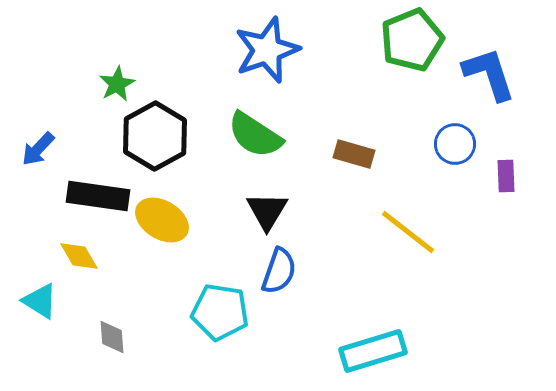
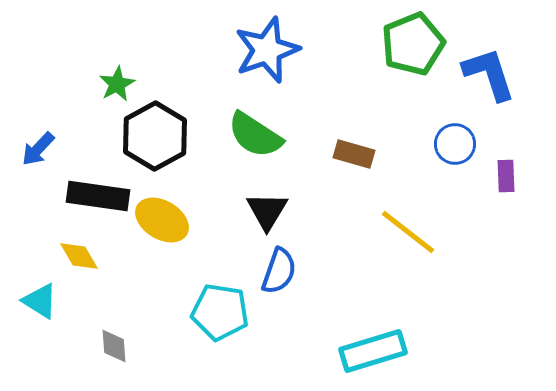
green pentagon: moved 1 px right, 4 px down
gray diamond: moved 2 px right, 9 px down
